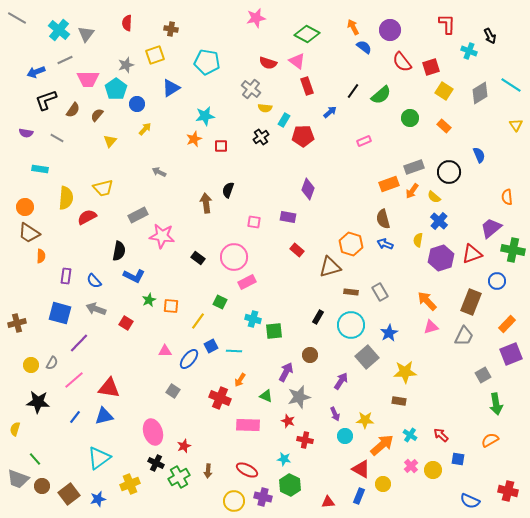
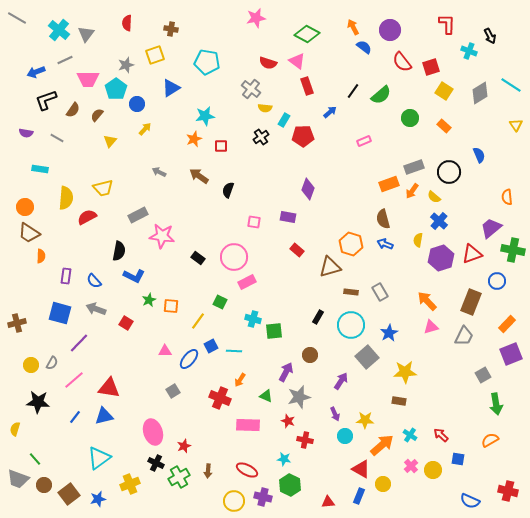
brown arrow at (206, 203): moved 7 px left, 27 px up; rotated 48 degrees counterclockwise
gray square at (173, 391): rotated 24 degrees clockwise
brown circle at (42, 486): moved 2 px right, 1 px up
